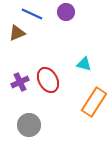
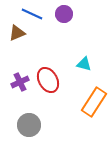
purple circle: moved 2 px left, 2 px down
